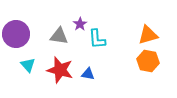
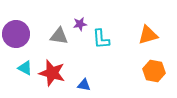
purple star: rotated 24 degrees clockwise
cyan L-shape: moved 4 px right
orange hexagon: moved 6 px right, 10 px down
cyan triangle: moved 3 px left, 3 px down; rotated 21 degrees counterclockwise
red star: moved 8 px left, 3 px down
blue triangle: moved 4 px left, 11 px down
